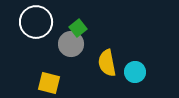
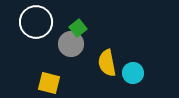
cyan circle: moved 2 px left, 1 px down
